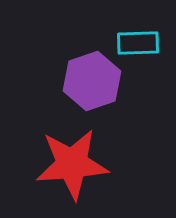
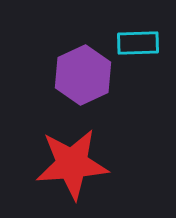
purple hexagon: moved 9 px left, 6 px up; rotated 6 degrees counterclockwise
